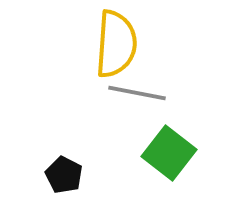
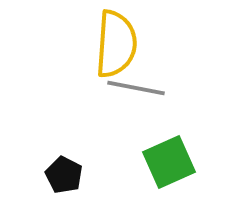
gray line: moved 1 px left, 5 px up
green square: moved 9 px down; rotated 28 degrees clockwise
